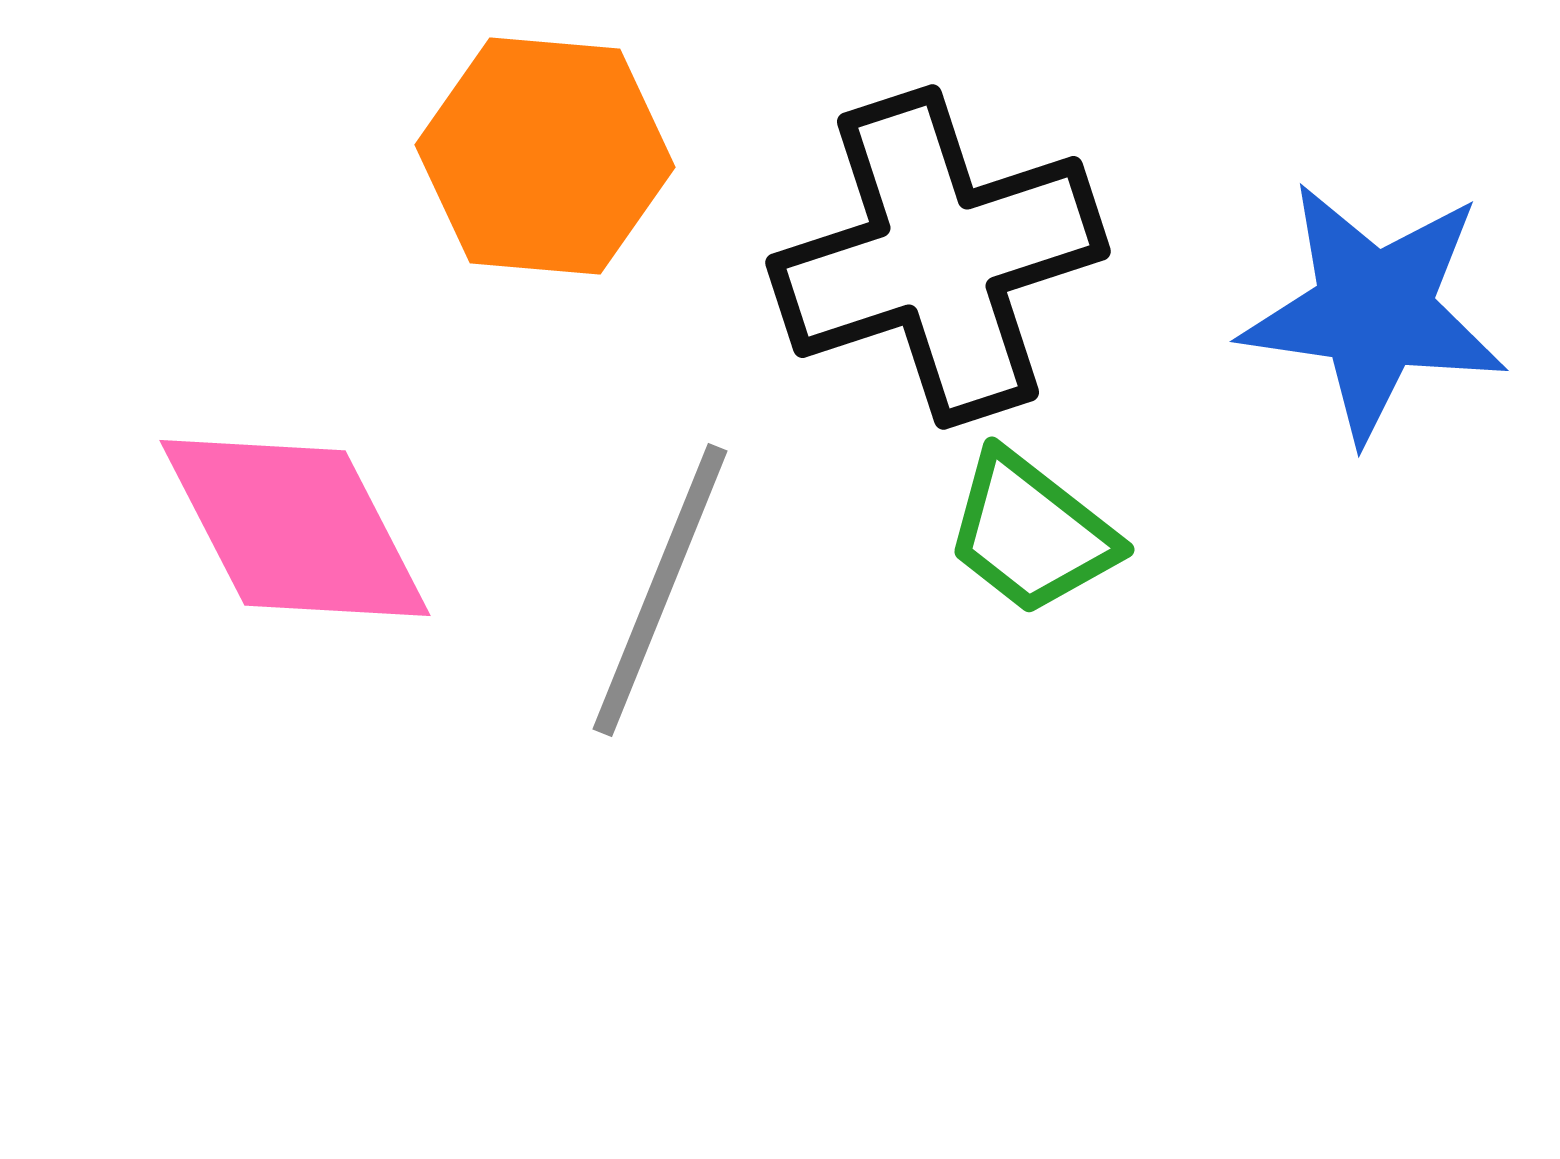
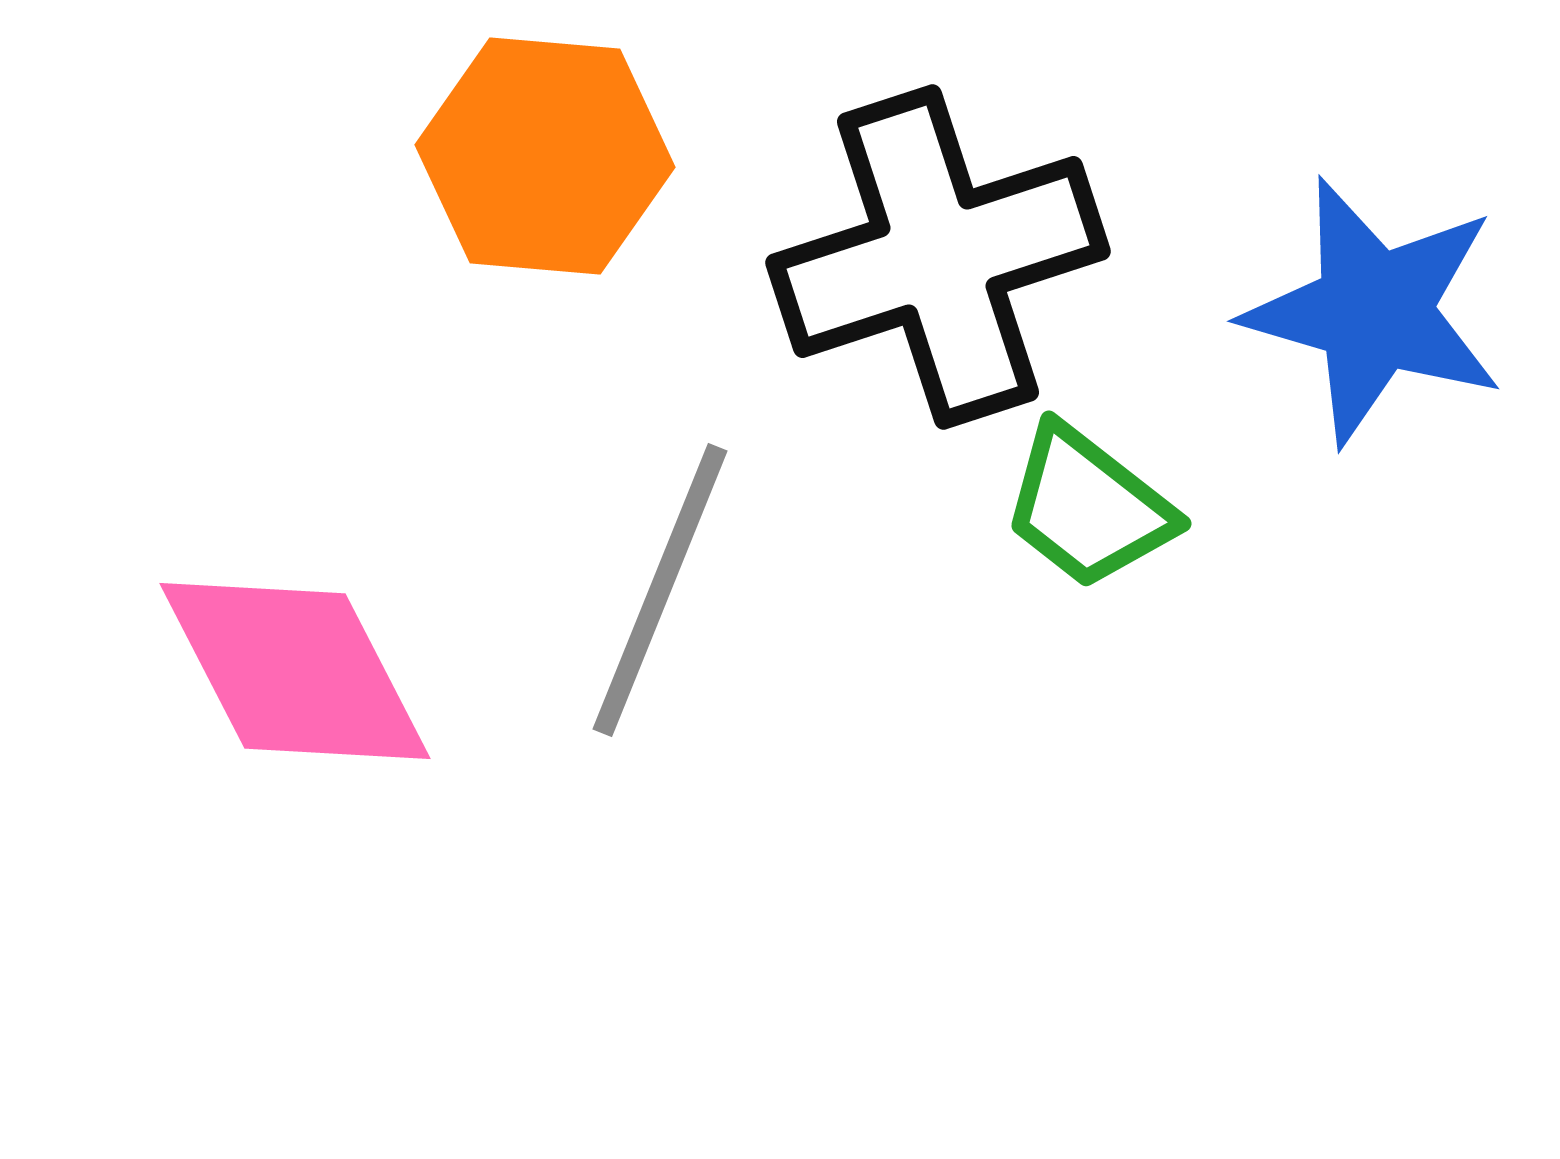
blue star: rotated 8 degrees clockwise
pink diamond: moved 143 px down
green trapezoid: moved 57 px right, 26 px up
